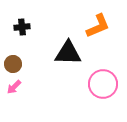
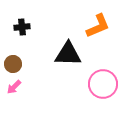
black triangle: moved 1 px down
